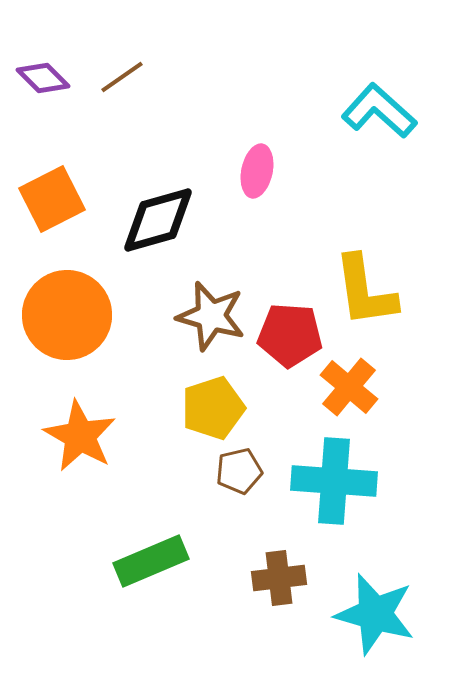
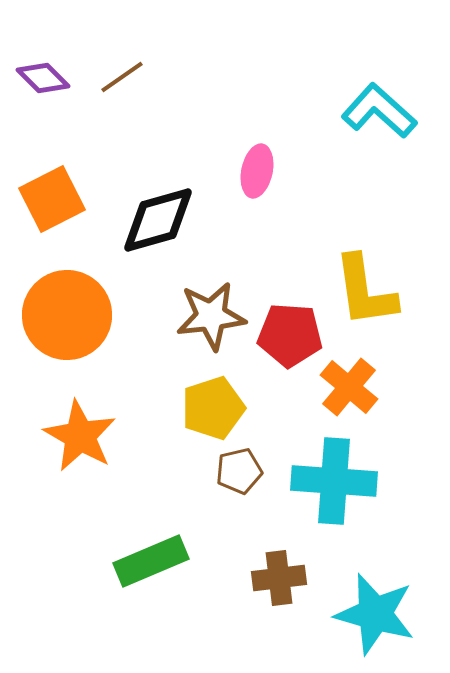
brown star: rotated 22 degrees counterclockwise
